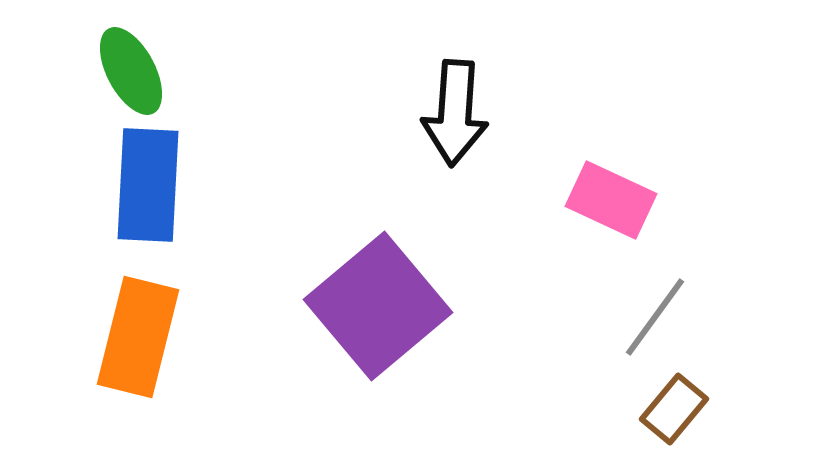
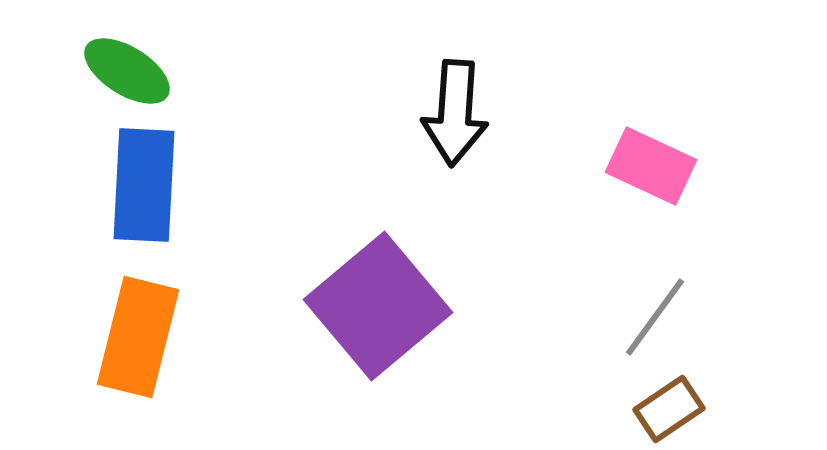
green ellipse: moved 4 px left; rotated 30 degrees counterclockwise
blue rectangle: moved 4 px left
pink rectangle: moved 40 px right, 34 px up
brown rectangle: moved 5 px left; rotated 16 degrees clockwise
